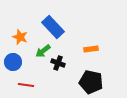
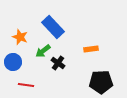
black cross: rotated 16 degrees clockwise
black pentagon: moved 10 px right; rotated 15 degrees counterclockwise
